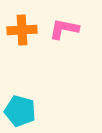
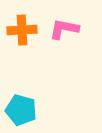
cyan pentagon: moved 1 px right, 1 px up
